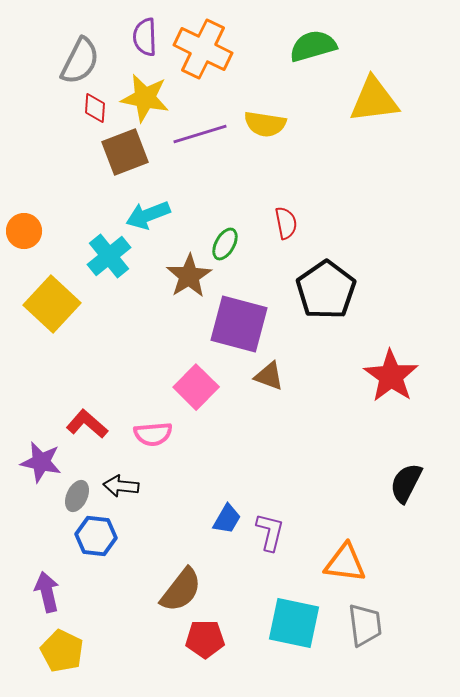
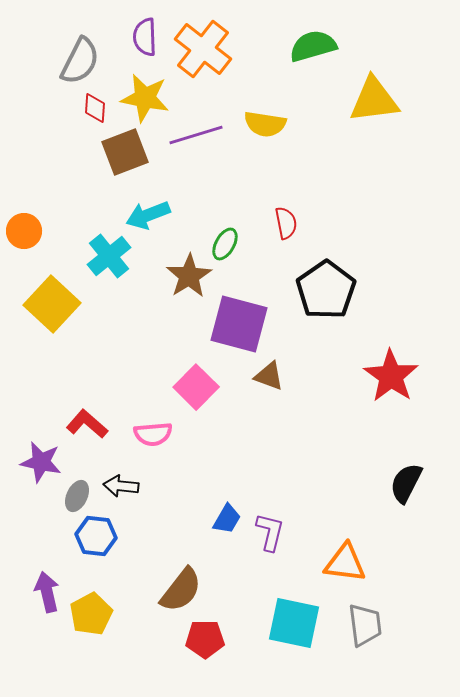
orange cross: rotated 12 degrees clockwise
purple line: moved 4 px left, 1 px down
yellow pentagon: moved 29 px right, 37 px up; rotated 18 degrees clockwise
